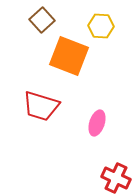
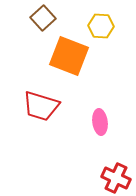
brown square: moved 1 px right, 2 px up
pink ellipse: moved 3 px right, 1 px up; rotated 25 degrees counterclockwise
